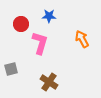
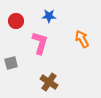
red circle: moved 5 px left, 3 px up
gray square: moved 6 px up
